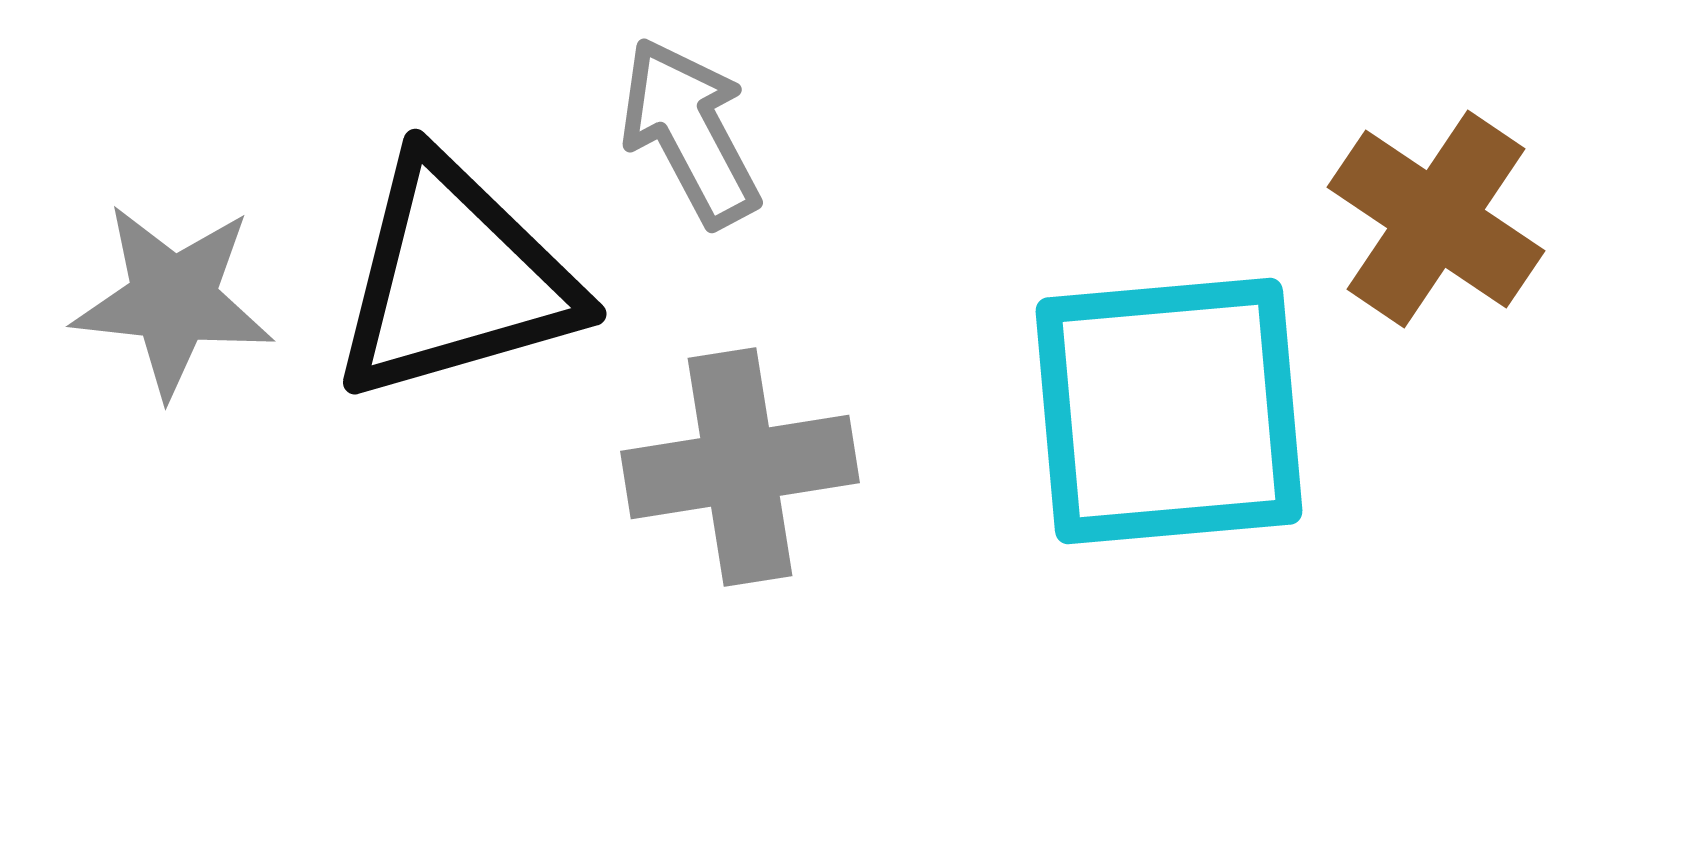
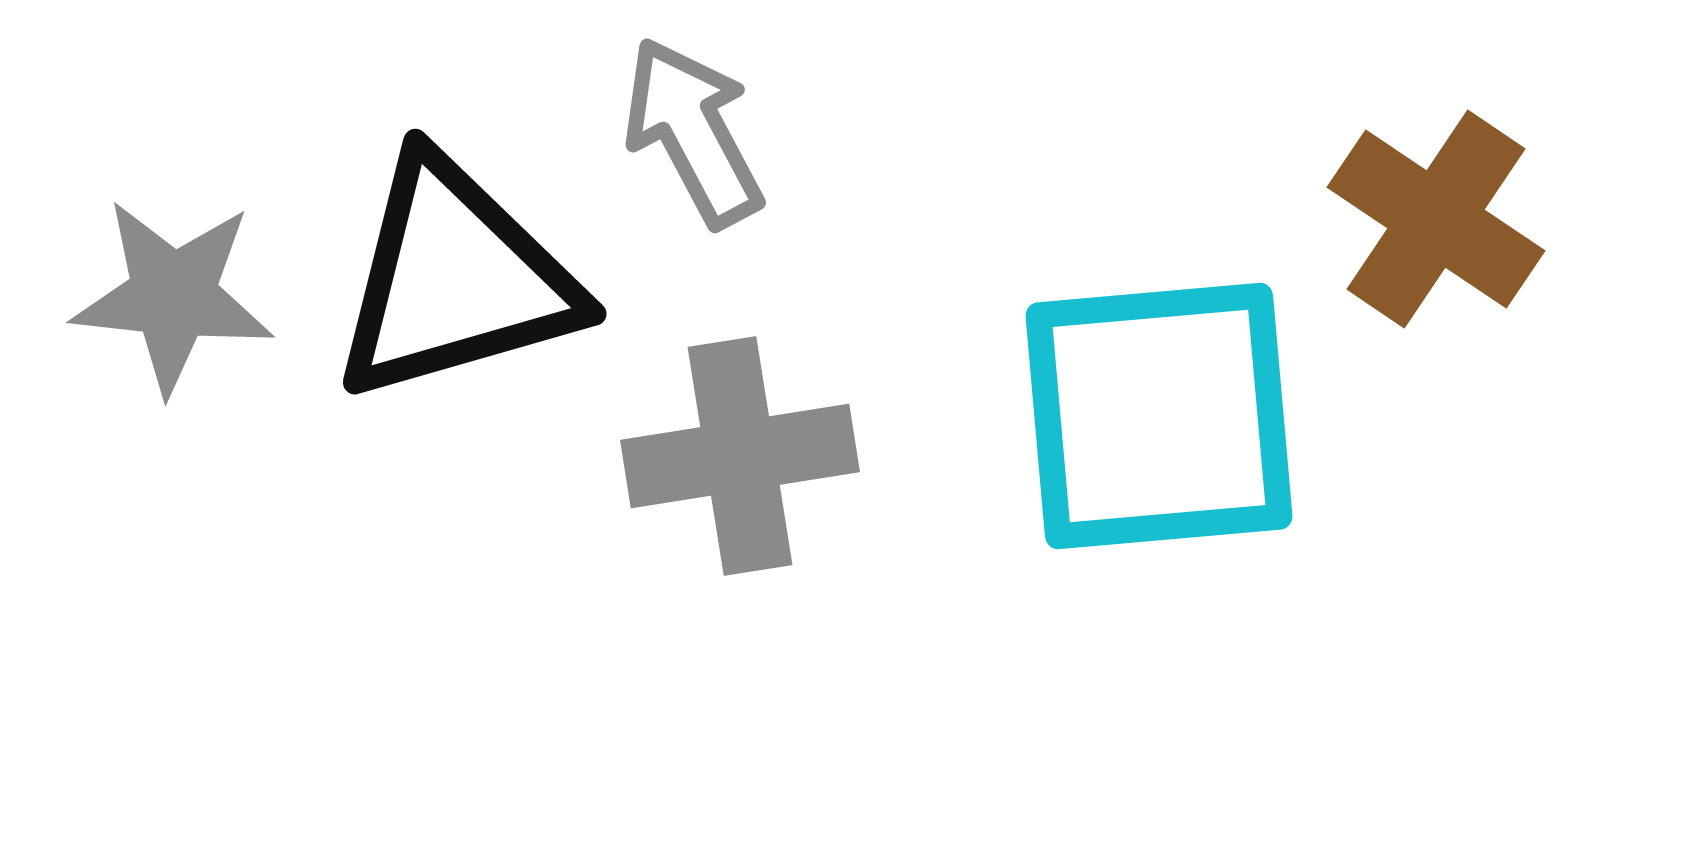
gray arrow: moved 3 px right
gray star: moved 4 px up
cyan square: moved 10 px left, 5 px down
gray cross: moved 11 px up
